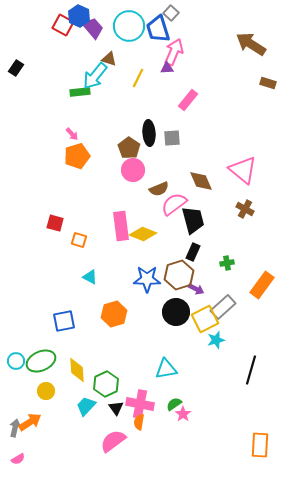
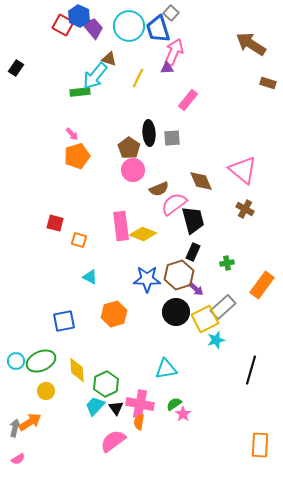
purple arrow at (196, 289): rotated 14 degrees clockwise
cyan trapezoid at (86, 406): moved 9 px right
